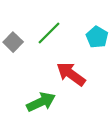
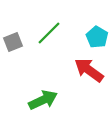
gray square: rotated 24 degrees clockwise
red arrow: moved 18 px right, 4 px up
green arrow: moved 2 px right, 2 px up
